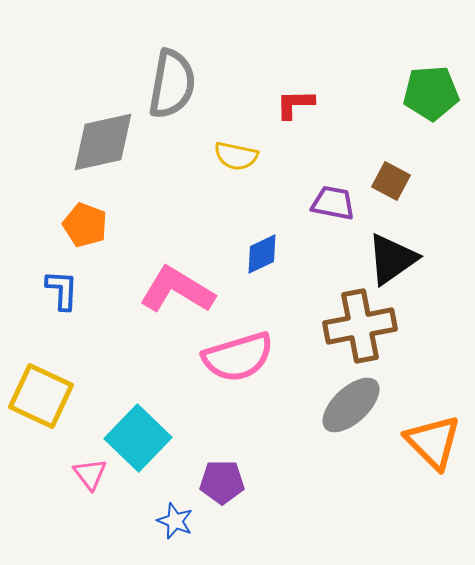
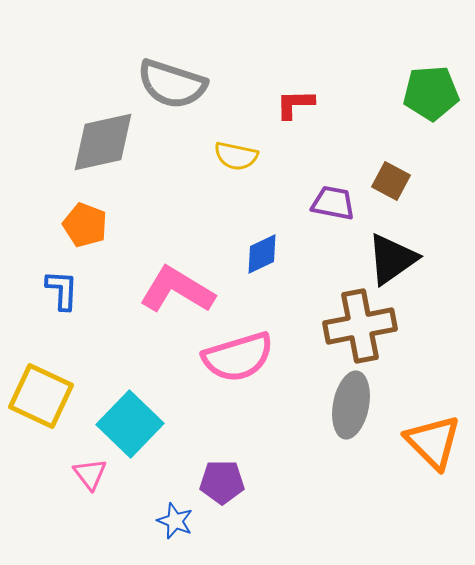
gray semicircle: rotated 98 degrees clockwise
gray ellipse: rotated 36 degrees counterclockwise
cyan square: moved 8 px left, 14 px up
